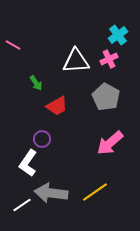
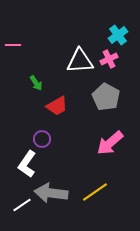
pink line: rotated 28 degrees counterclockwise
white triangle: moved 4 px right
white L-shape: moved 1 px left, 1 px down
